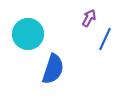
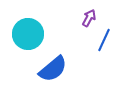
blue line: moved 1 px left, 1 px down
blue semicircle: rotated 32 degrees clockwise
